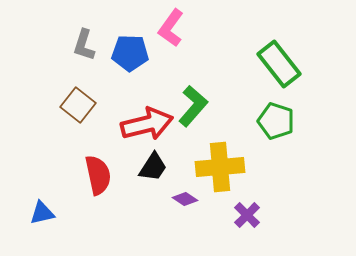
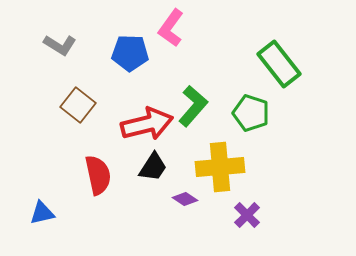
gray L-shape: moved 24 px left; rotated 76 degrees counterclockwise
green pentagon: moved 25 px left, 8 px up
